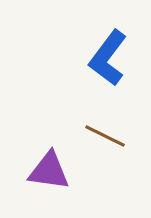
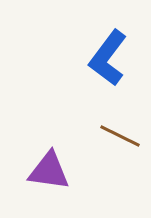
brown line: moved 15 px right
